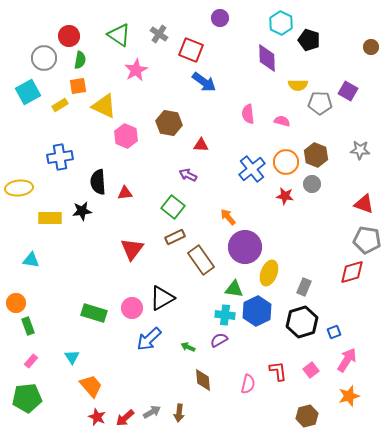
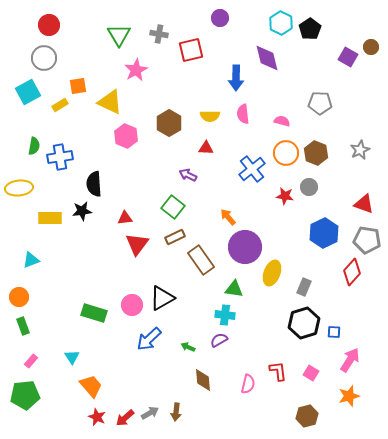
gray cross at (159, 34): rotated 24 degrees counterclockwise
green triangle at (119, 35): rotated 25 degrees clockwise
red circle at (69, 36): moved 20 px left, 11 px up
black pentagon at (309, 40): moved 1 px right, 11 px up; rotated 20 degrees clockwise
red square at (191, 50): rotated 35 degrees counterclockwise
purple diamond at (267, 58): rotated 12 degrees counterclockwise
green semicircle at (80, 60): moved 46 px left, 86 px down
blue arrow at (204, 82): moved 32 px right, 4 px up; rotated 55 degrees clockwise
yellow semicircle at (298, 85): moved 88 px left, 31 px down
purple square at (348, 91): moved 34 px up
yellow triangle at (104, 106): moved 6 px right, 4 px up
pink semicircle at (248, 114): moved 5 px left
brown hexagon at (169, 123): rotated 20 degrees clockwise
red triangle at (201, 145): moved 5 px right, 3 px down
gray star at (360, 150): rotated 30 degrees counterclockwise
brown hexagon at (316, 155): moved 2 px up
orange circle at (286, 162): moved 9 px up
black semicircle at (98, 182): moved 4 px left, 2 px down
gray circle at (312, 184): moved 3 px left, 3 px down
red triangle at (125, 193): moved 25 px down
red triangle at (132, 249): moved 5 px right, 5 px up
cyan triangle at (31, 260): rotated 30 degrees counterclockwise
red diamond at (352, 272): rotated 32 degrees counterclockwise
yellow ellipse at (269, 273): moved 3 px right
orange circle at (16, 303): moved 3 px right, 6 px up
pink circle at (132, 308): moved 3 px up
blue hexagon at (257, 311): moved 67 px right, 78 px up
black hexagon at (302, 322): moved 2 px right, 1 px down
green rectangle at (28, 326): moved 5 px left
blue square at (334, 332): rotated 24 degrees clockwise
pink arrow at (347, 360): moved 3 px right
pink square at (311, 370): moved 3 px down; rotated 21 degrees counterclockwise
green pentagon at (27, 398): moved 2 px left, 3 px up
gray arrow at (152, 412): moved 2 px left, 1 px down
brown arrow at (179, 413): moved 3 px left, 1 px up
